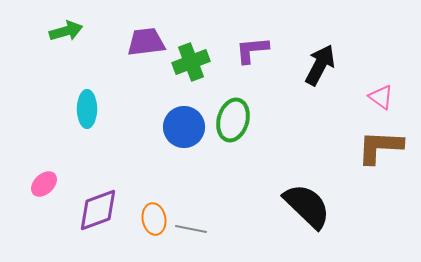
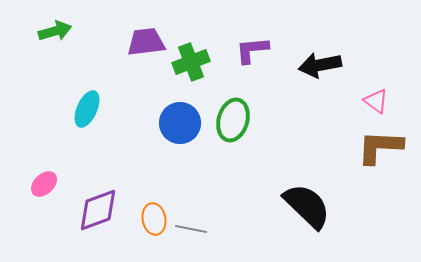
green arrow: moved 11 px left
black arrow: rotated 129 degrees counterclockwise
pink triangle: moved 5 px left, 4 px down
cyan ellipse: rotated 24 degrees clockwise
blue circle: moved 4 px left, 4 px up
